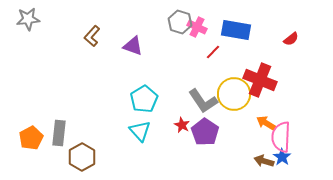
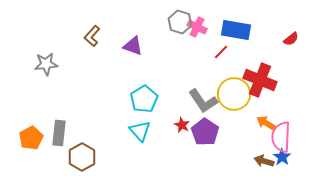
gray star: moved 18 px right, 45 px down
red line: moved 8 px right
